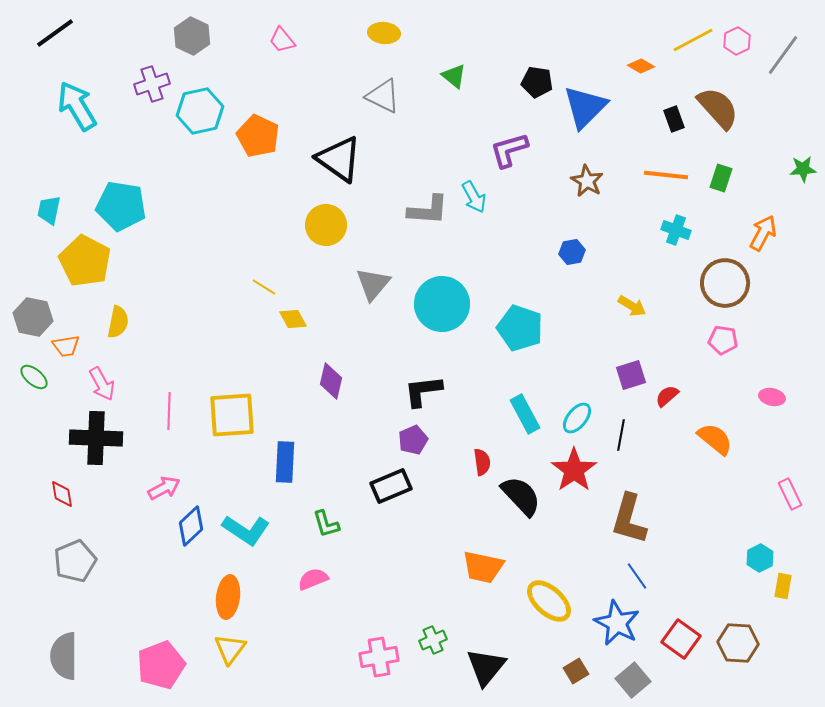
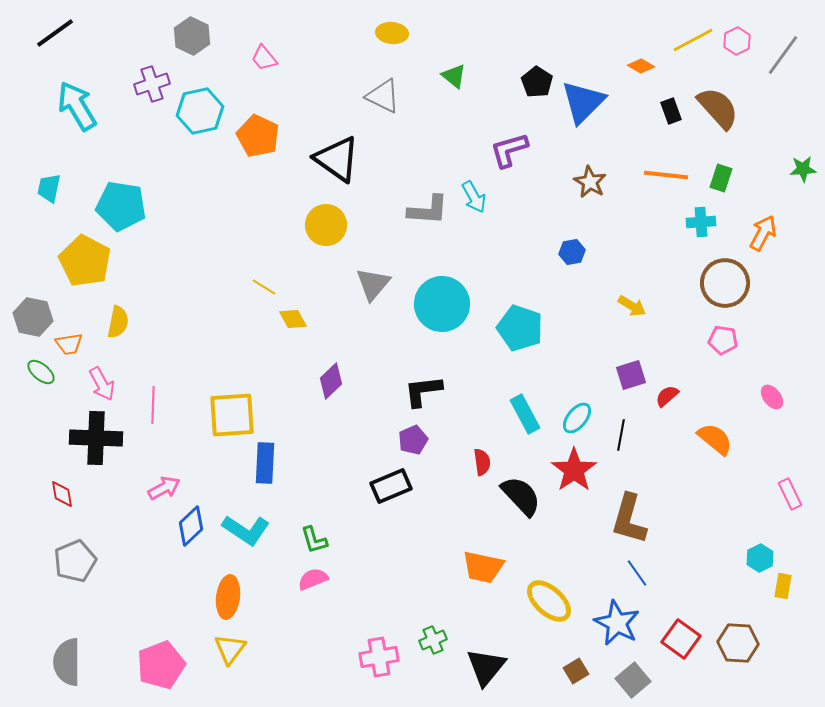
yellow ellipse at (384, 33): moved 8 px right
pink trapezoid at (282, 40): moved 18 px left, 18 px down
black pentagon at (537, 82): rotated 24 degrees clockwise
blue triangle at (585, 107): moved 2 px left, 5 px up
black rectangle at (674, 119): moved 3 px left, 8 px up
black triangle at (339, 159): moved 2 px left
brown star at (587, 181): moved 3 px right, 1 px down
cyan trapezoid at (49, 210): moved 22 px up
cyan cross at (676, 230): moved 25 px right, 8 px up; rotated 24 degrees counterclockwise
orange trapezoid at (66, 346): moved 3 px right, 2 px up
green ellipse at (34, 377): moved 7 px right, 5 px up
purple diamond at (331, 381): rotated 33 degrees clockwise
pink ellipse at (772, 397): rotated 40 degrees clockwise
pink line at (169, 411): moved 16 px left, 6 px up
blue rectangle at (285, 462): moved 20 px left, 1 px down
green L-shape at (326, 524): moved 12 px left, 16 px down
blue line at (637, 576): moved 3 px up
gray semicircle at (64, 656): moved 3 px right, 6 px down
